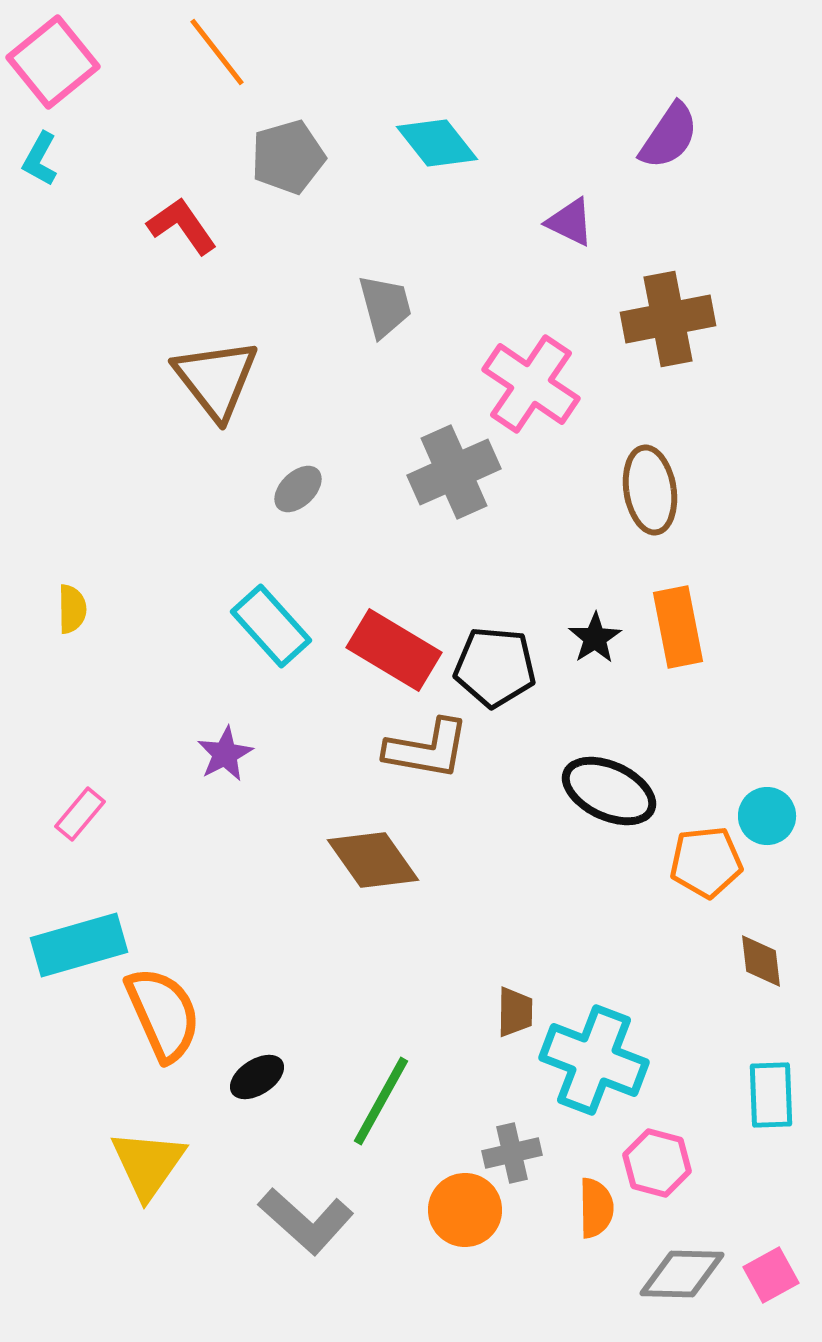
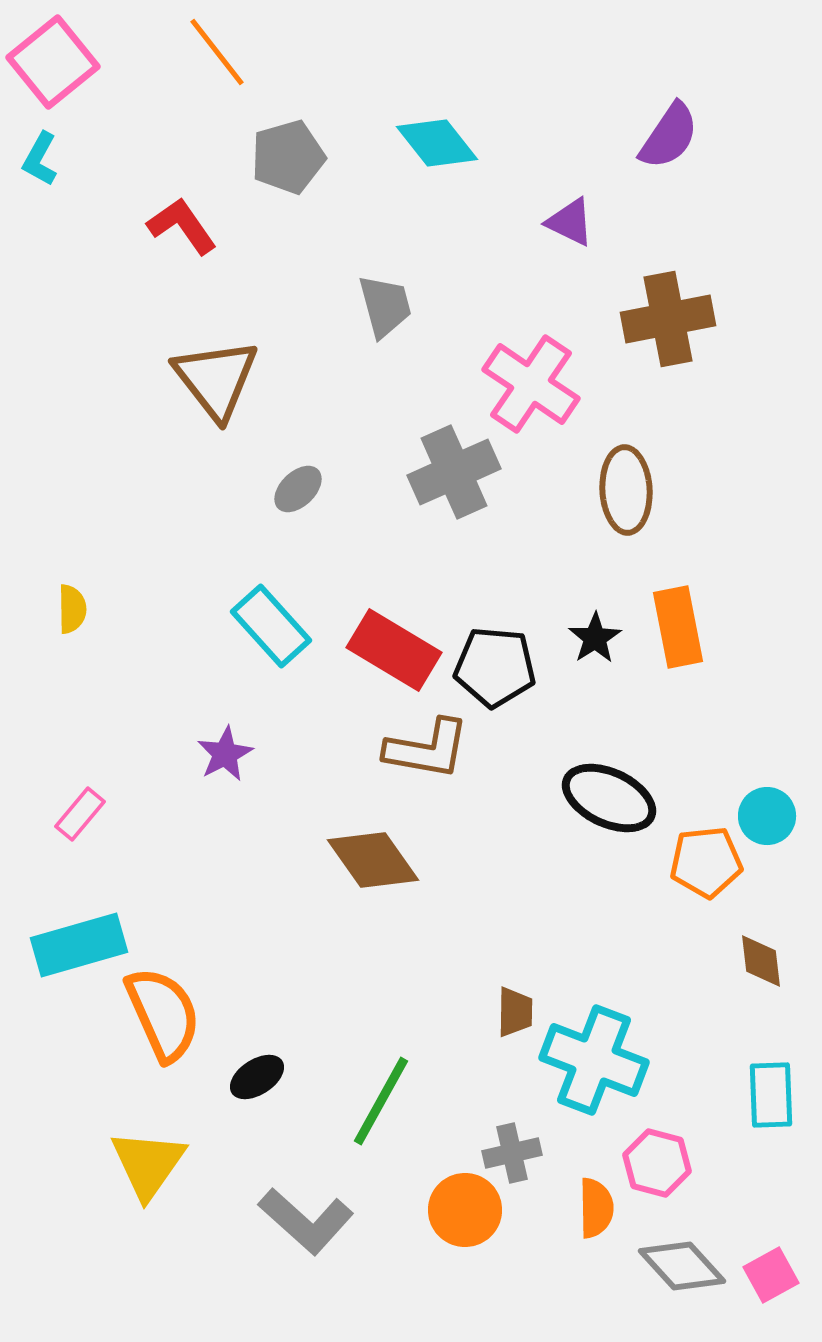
brown ellipse at (650, 490): moved 24 px left; rotated 6 degrees clockwise
black ellipse at (609, 791): moved 7 px down
gray diamond at (682, 1274): moved 8 px up; rotated 46 degrees clockwise
